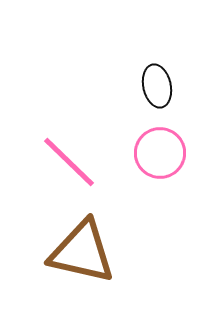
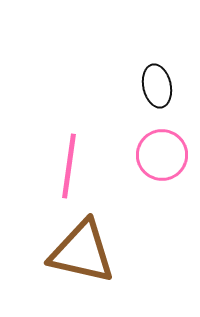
pink circle: moved 2 px right, 2 px down
pink line: moved 4 px down; rotated 54 degrees clockwise
